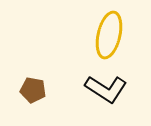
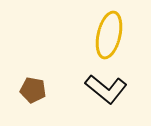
black L-shape: rotated 6 degrees clockwise
